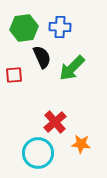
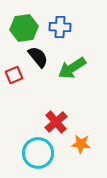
black semicircle: moved 4 px left; rotated 15 degrees counterclockwise
green arrow: rotated 12 degrees clockwise
red square: rotated 18 degrees counterclockwise
red cross: moved 1 px right
